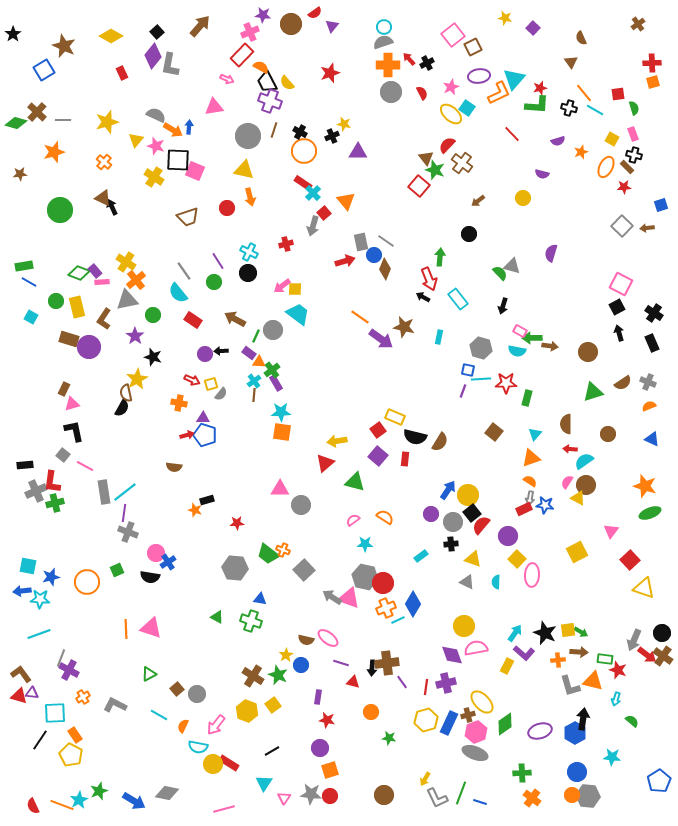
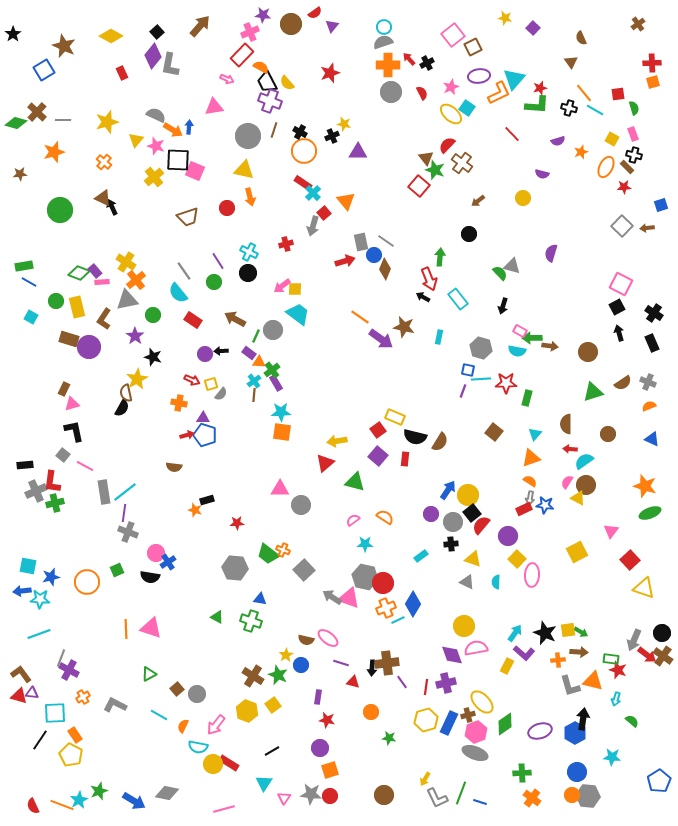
yellow cross at (154, 177): rotated 18 degrees clockwise
green rectangle at (605, 659): moved 6 px right
